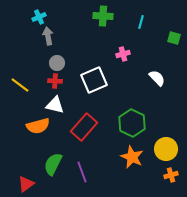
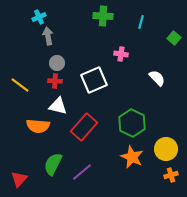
green square: rotated 24 degrees clockwise
pink cross: moved 2 px left; rotated 24 degrees clockwise
white triangle: moved 3 px right, 1 px down
orange semicircle: rotated 20 degrees clockwise
purple line: rotated 70 degrees clockwise
red triangle: moved 7 px left, 5 px up; rotated 12 degrees counterclockwise
